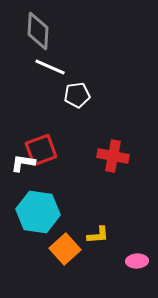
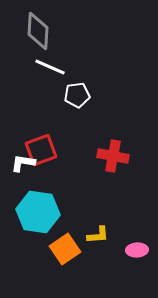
orange square: rotated 8 degrees clockwise
pink ellipse: moved 11 px up
